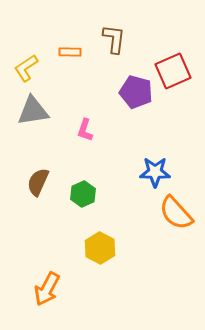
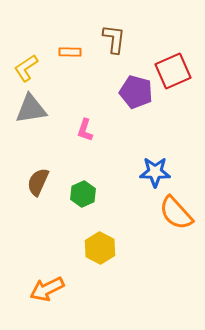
gray triangle: moved 2 px left, 2 px up
orange arrow: rotated 36 degrees clockwise
